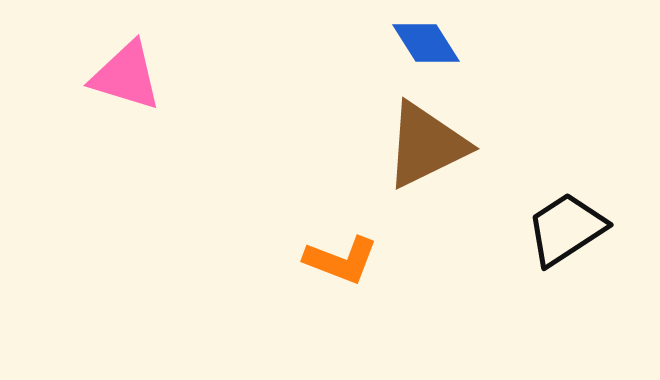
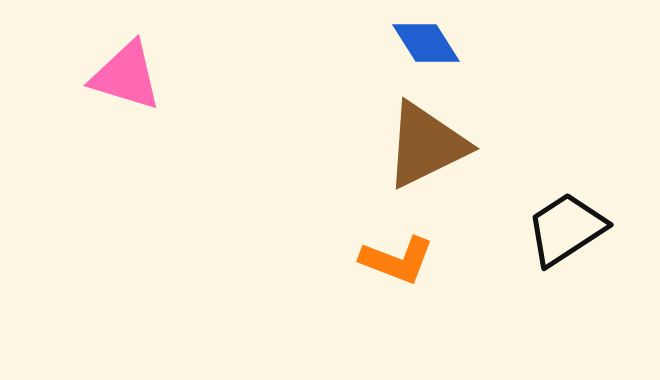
orange L-shape: moved 56 px right
